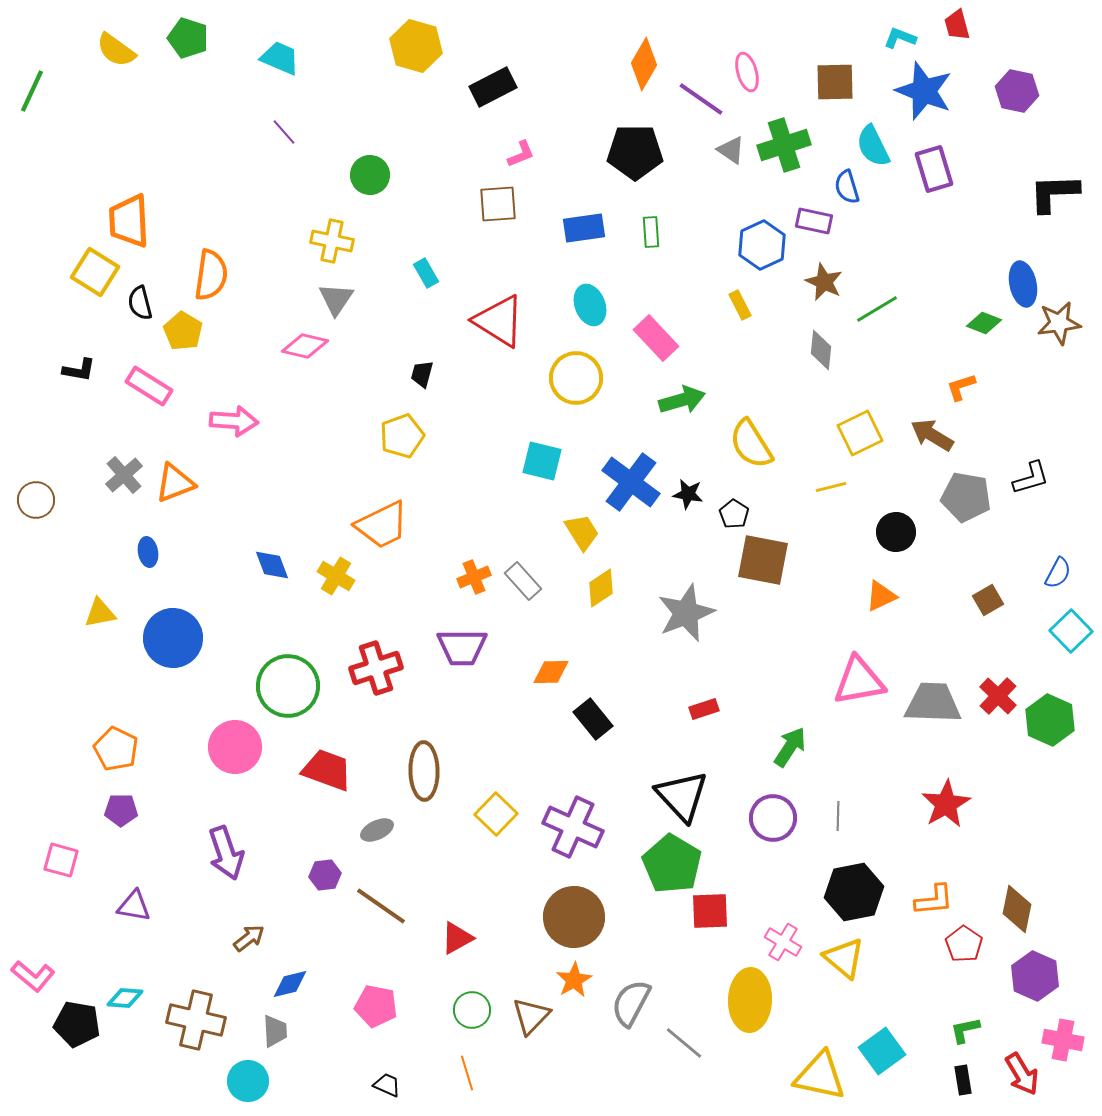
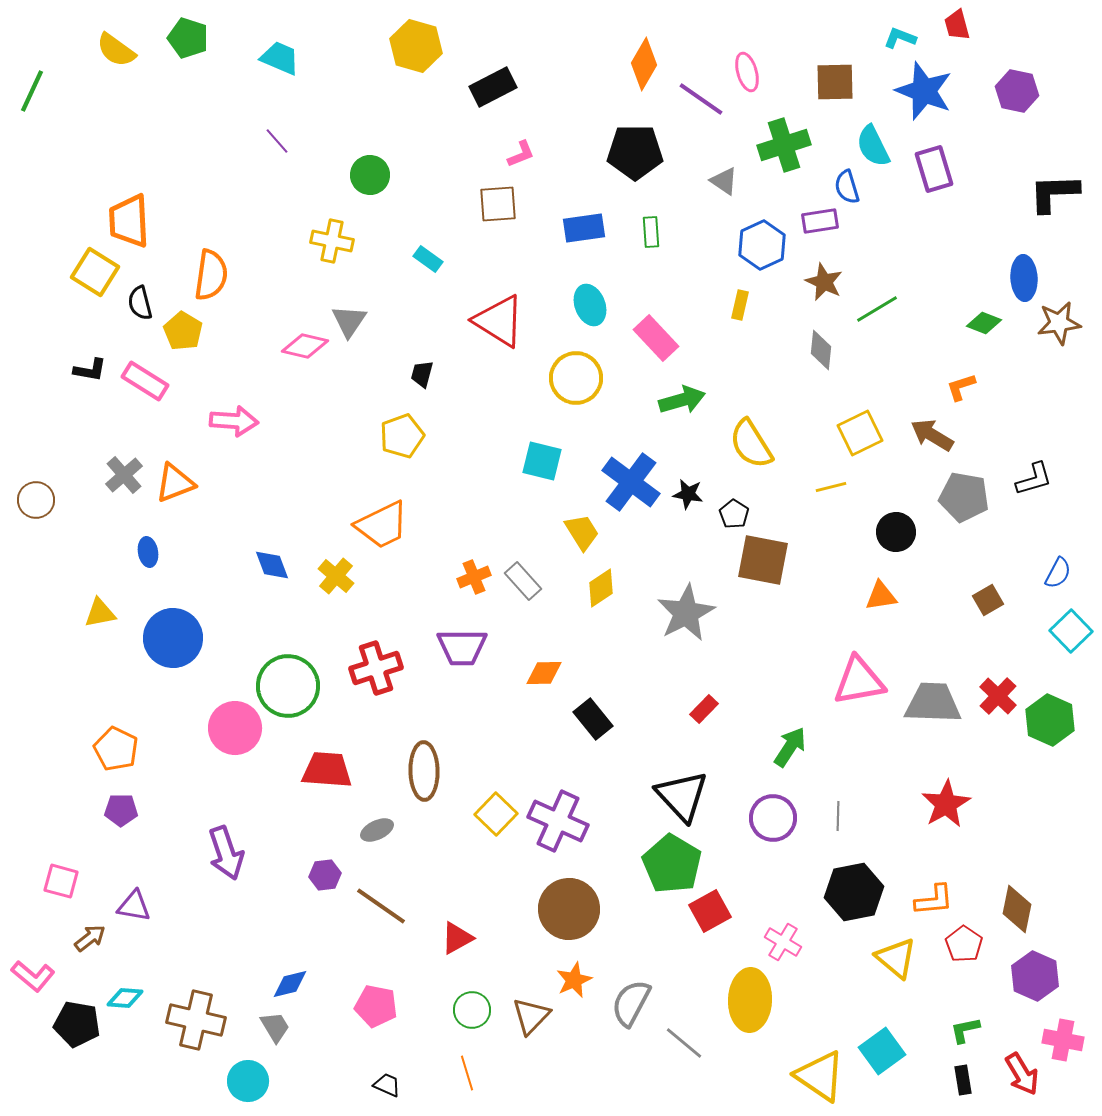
purple line at (284, 132): moved 7 px left, 9 px down
gray triangle at (731, 150): moved 7 px left, 31 px down
purple rectangle at (814, 221): moved 6 px right; rotated 21 degrees counterclockwise
cyan rectangle at (426, 273): moved 2 px right, 14 px up; rotated 24 degrees counterclockwise
blue ellipse at (1023, 284): moved 1 px right, 6 px up; rotated 9 degrees clockwise
gray triangle at (336, 299): moved 13 px right, 22 px down
yellow rectangle at (740, 305): rotated 40 degrees clockwise
black L-shape at (79, 370): moved 11 px right
pink rectangle at (149, 386): moved 4 px left, 5 px up
black L-shape at (1031, 478): moved 3 px right, 1 px down
gray pentagon at (966, 497): moved 2 px left
yellow cross at (336, 576): rotated 9 degrees clockwise
orange triangle at (881, 596): rotated 16 degrees clockwise
gray star at (686, 613): rotated 6 degrees counterclockwise
orange diamond at (551, 672): moved 7 px left, 1 px down
red rectangle at (704, 709): rotated 28 degrees counterclockwise
pink circle at (235, 747): moved 19 px up
red trapezoid at (327, 770): rotated 16 degrees counterclockwise
purple cross at (573, 827): moved 15 px left, 6 px up
pink square at (61, 860): moved 21 px down
red square at (710, 911): rotated 27 degrees counterclockwise
brown circle at (574, 917): moved 5 px left, 8 px up
brown arrow at (249, 938): moved 159 px left
yellow triangle at (844, 958): moved 52 px right
orange star at (574, 980): rotated 6 degrees clockwise
gray trapezoid at (275, 1031): moved 4 px up; rotated 28 degrees counterclockwise
yellow triangle at (820, 1076): rotated 22 degrees clockwise
